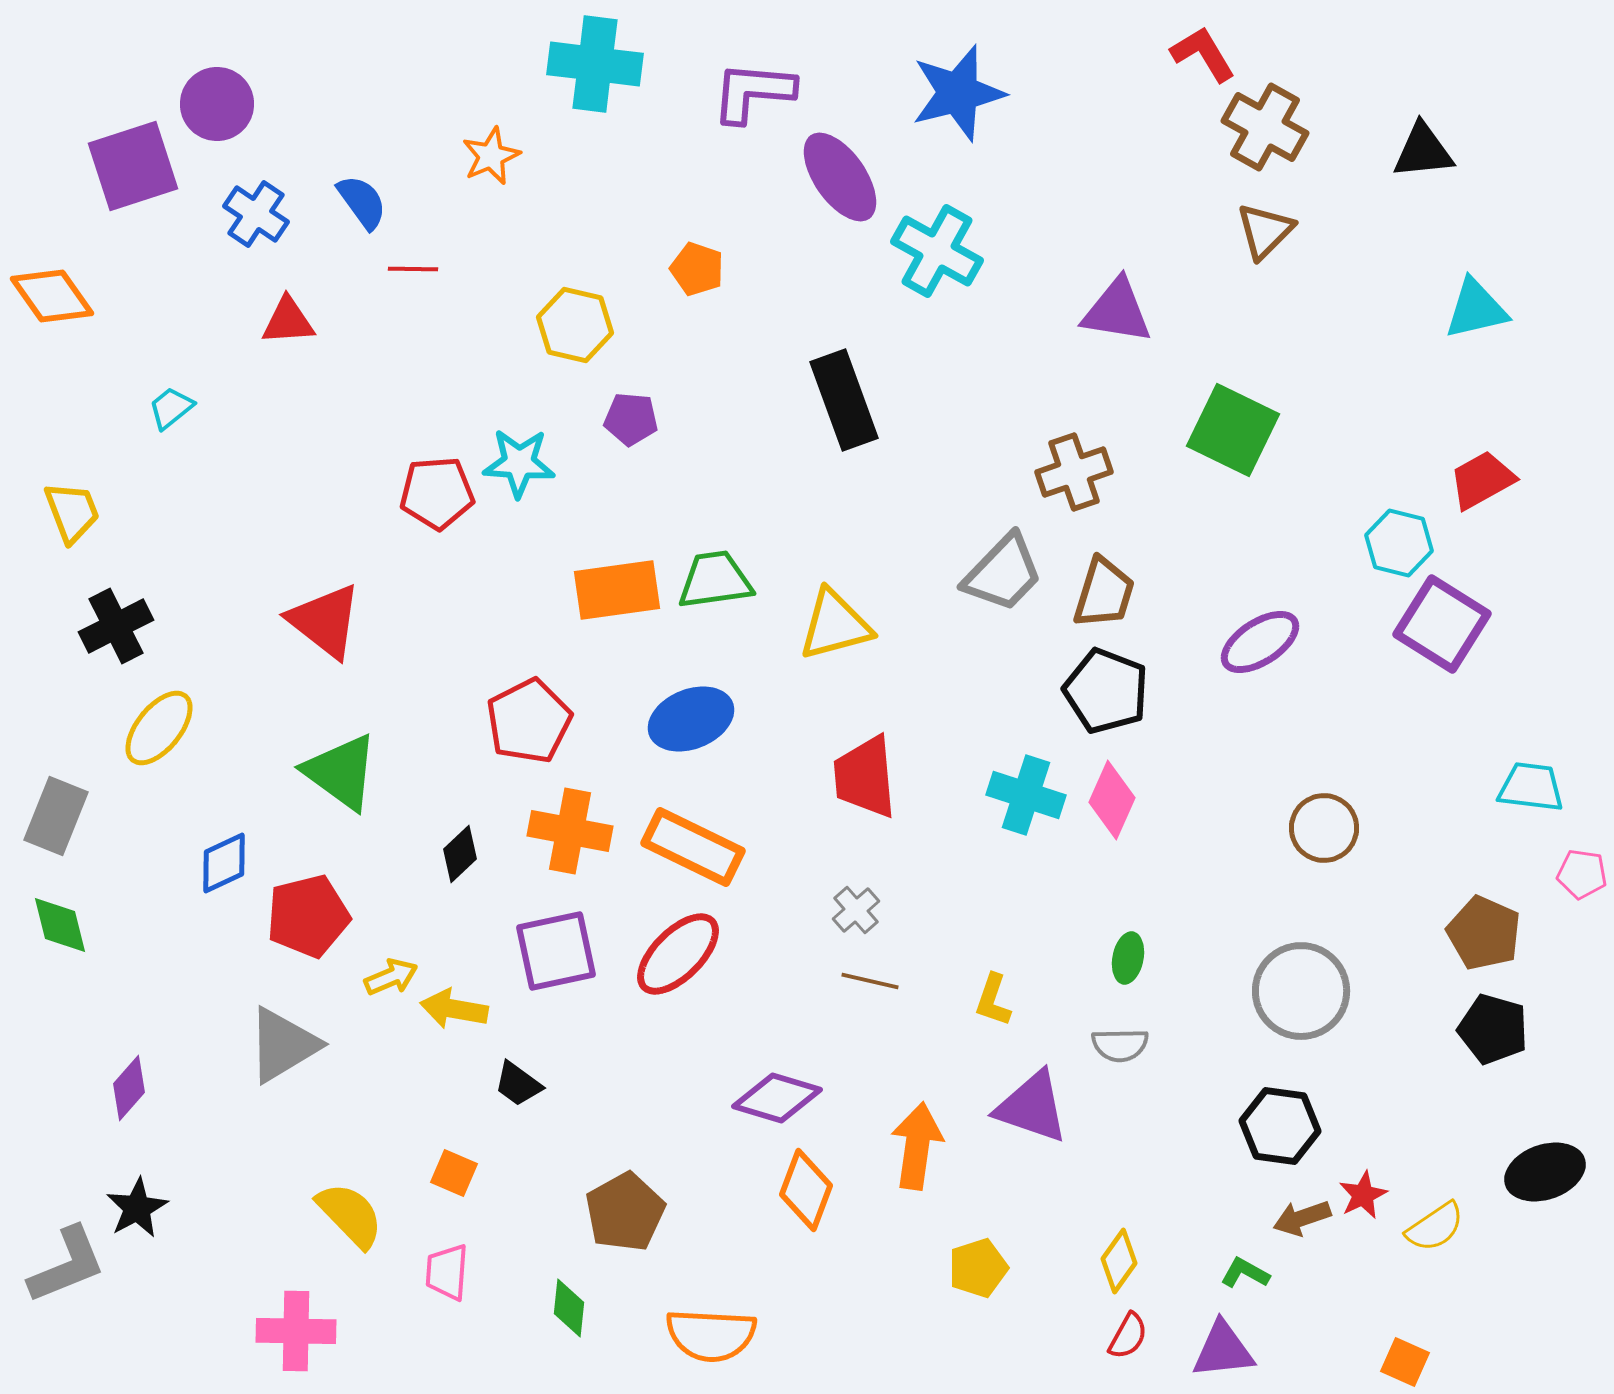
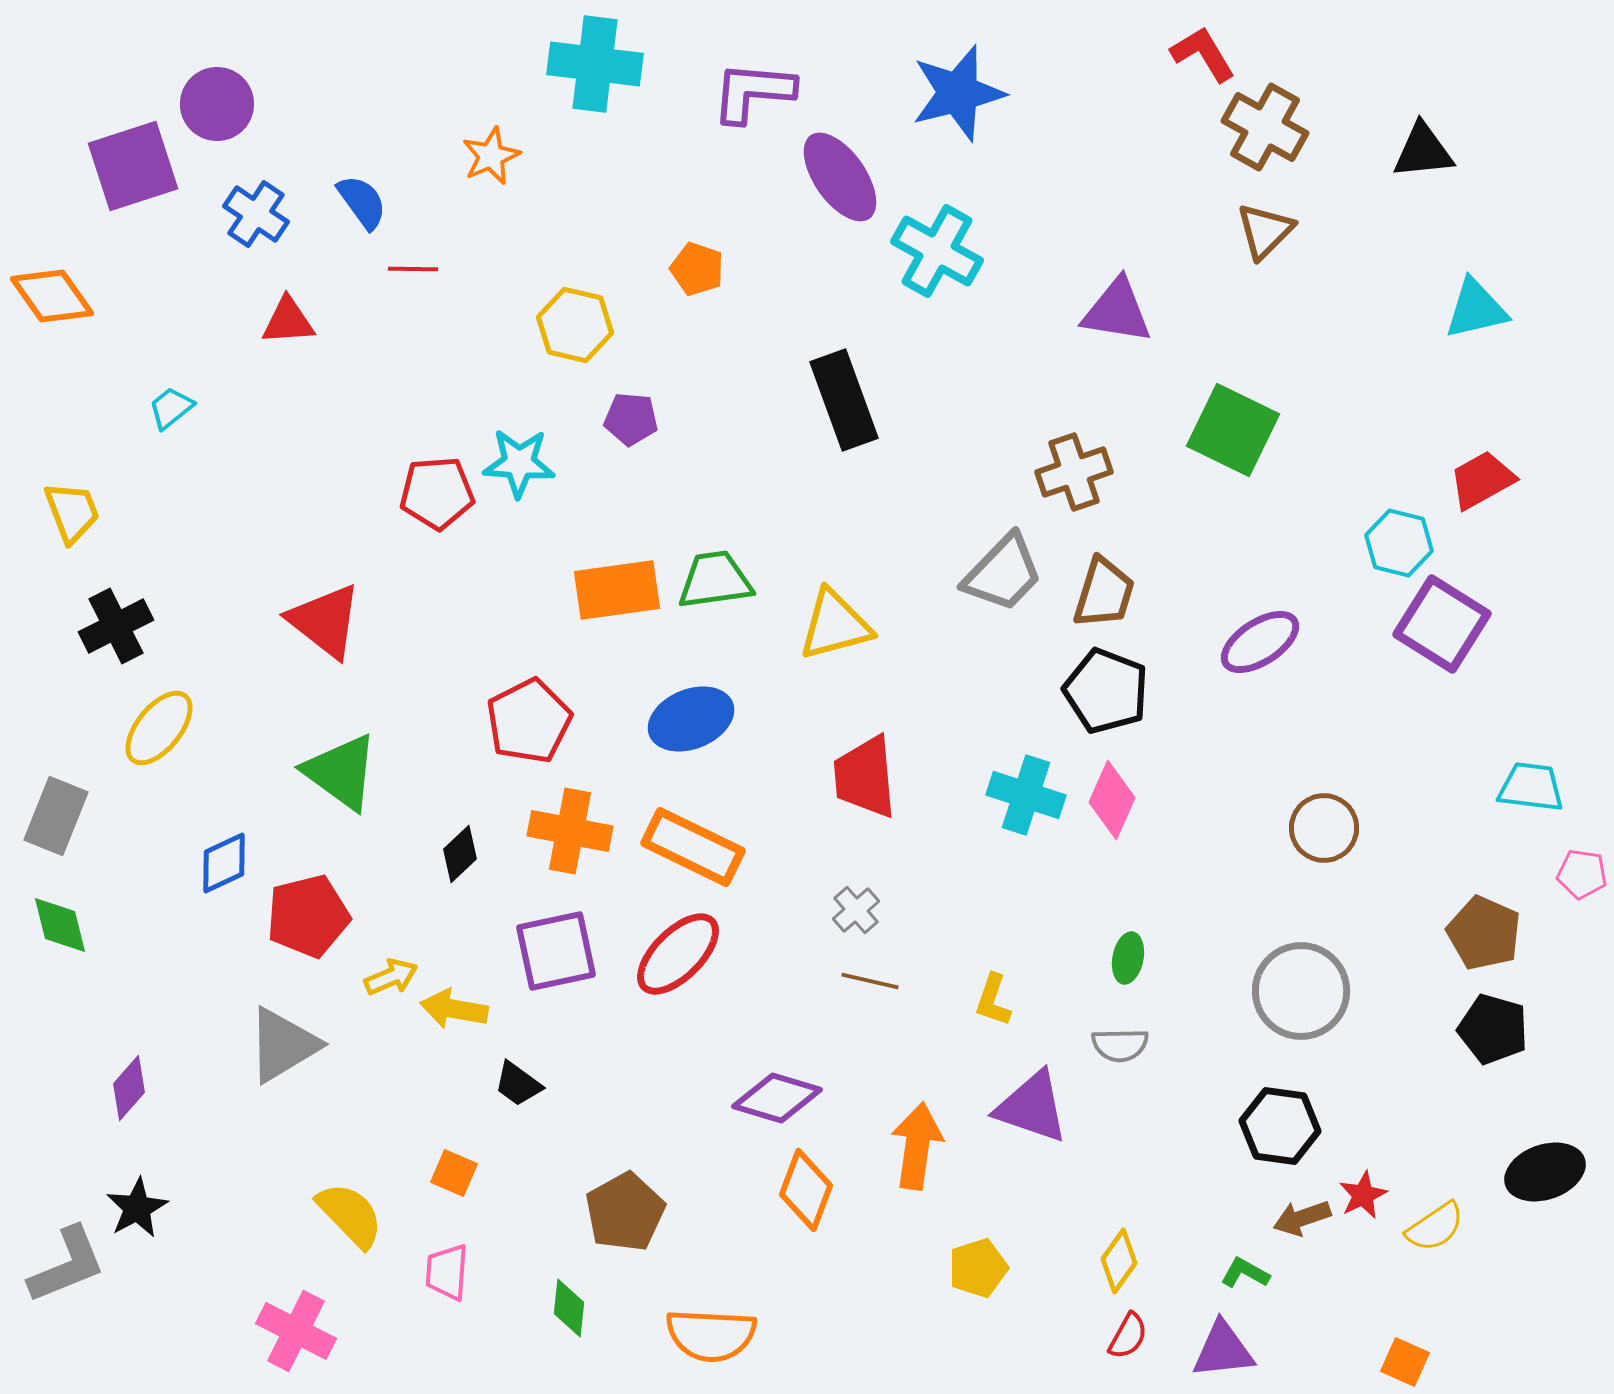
pink cross at (296, 1331): rotated 26 degrees clockwise
